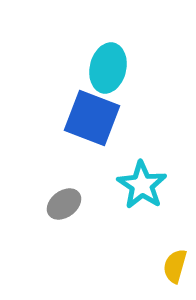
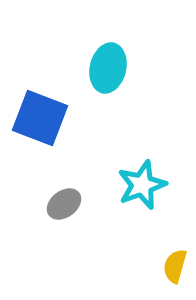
blue square: moved 52 px left
cyan star: rotated 18 degrees clockwise
